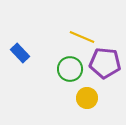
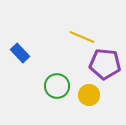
purple pentagon: moved 1 px down
green circle: moved 13 px left, 17 px down
yellow circle: moved 2 px right, 3 px up
